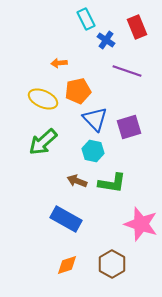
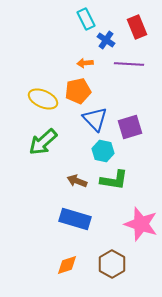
orange arrow: moved 26 px right
purple line: moved 2 px right, 7 px up; rotated 16 degrees counterclockwise
purple square: moved 1 px right
cyan hexagon: moved 10 px right
green L-shape: moved 2 px right, 3 px up
blue rectangle: moved 9 px right; rotated 12 degrees counterclockwise
